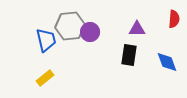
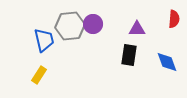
purple circle: moved 3 px right, 8 px up
blue trapezoid: moved 2 px left
yellow rectangle: moved 6 px left, 3 px up; rotated 18 degrees counterclockwise
